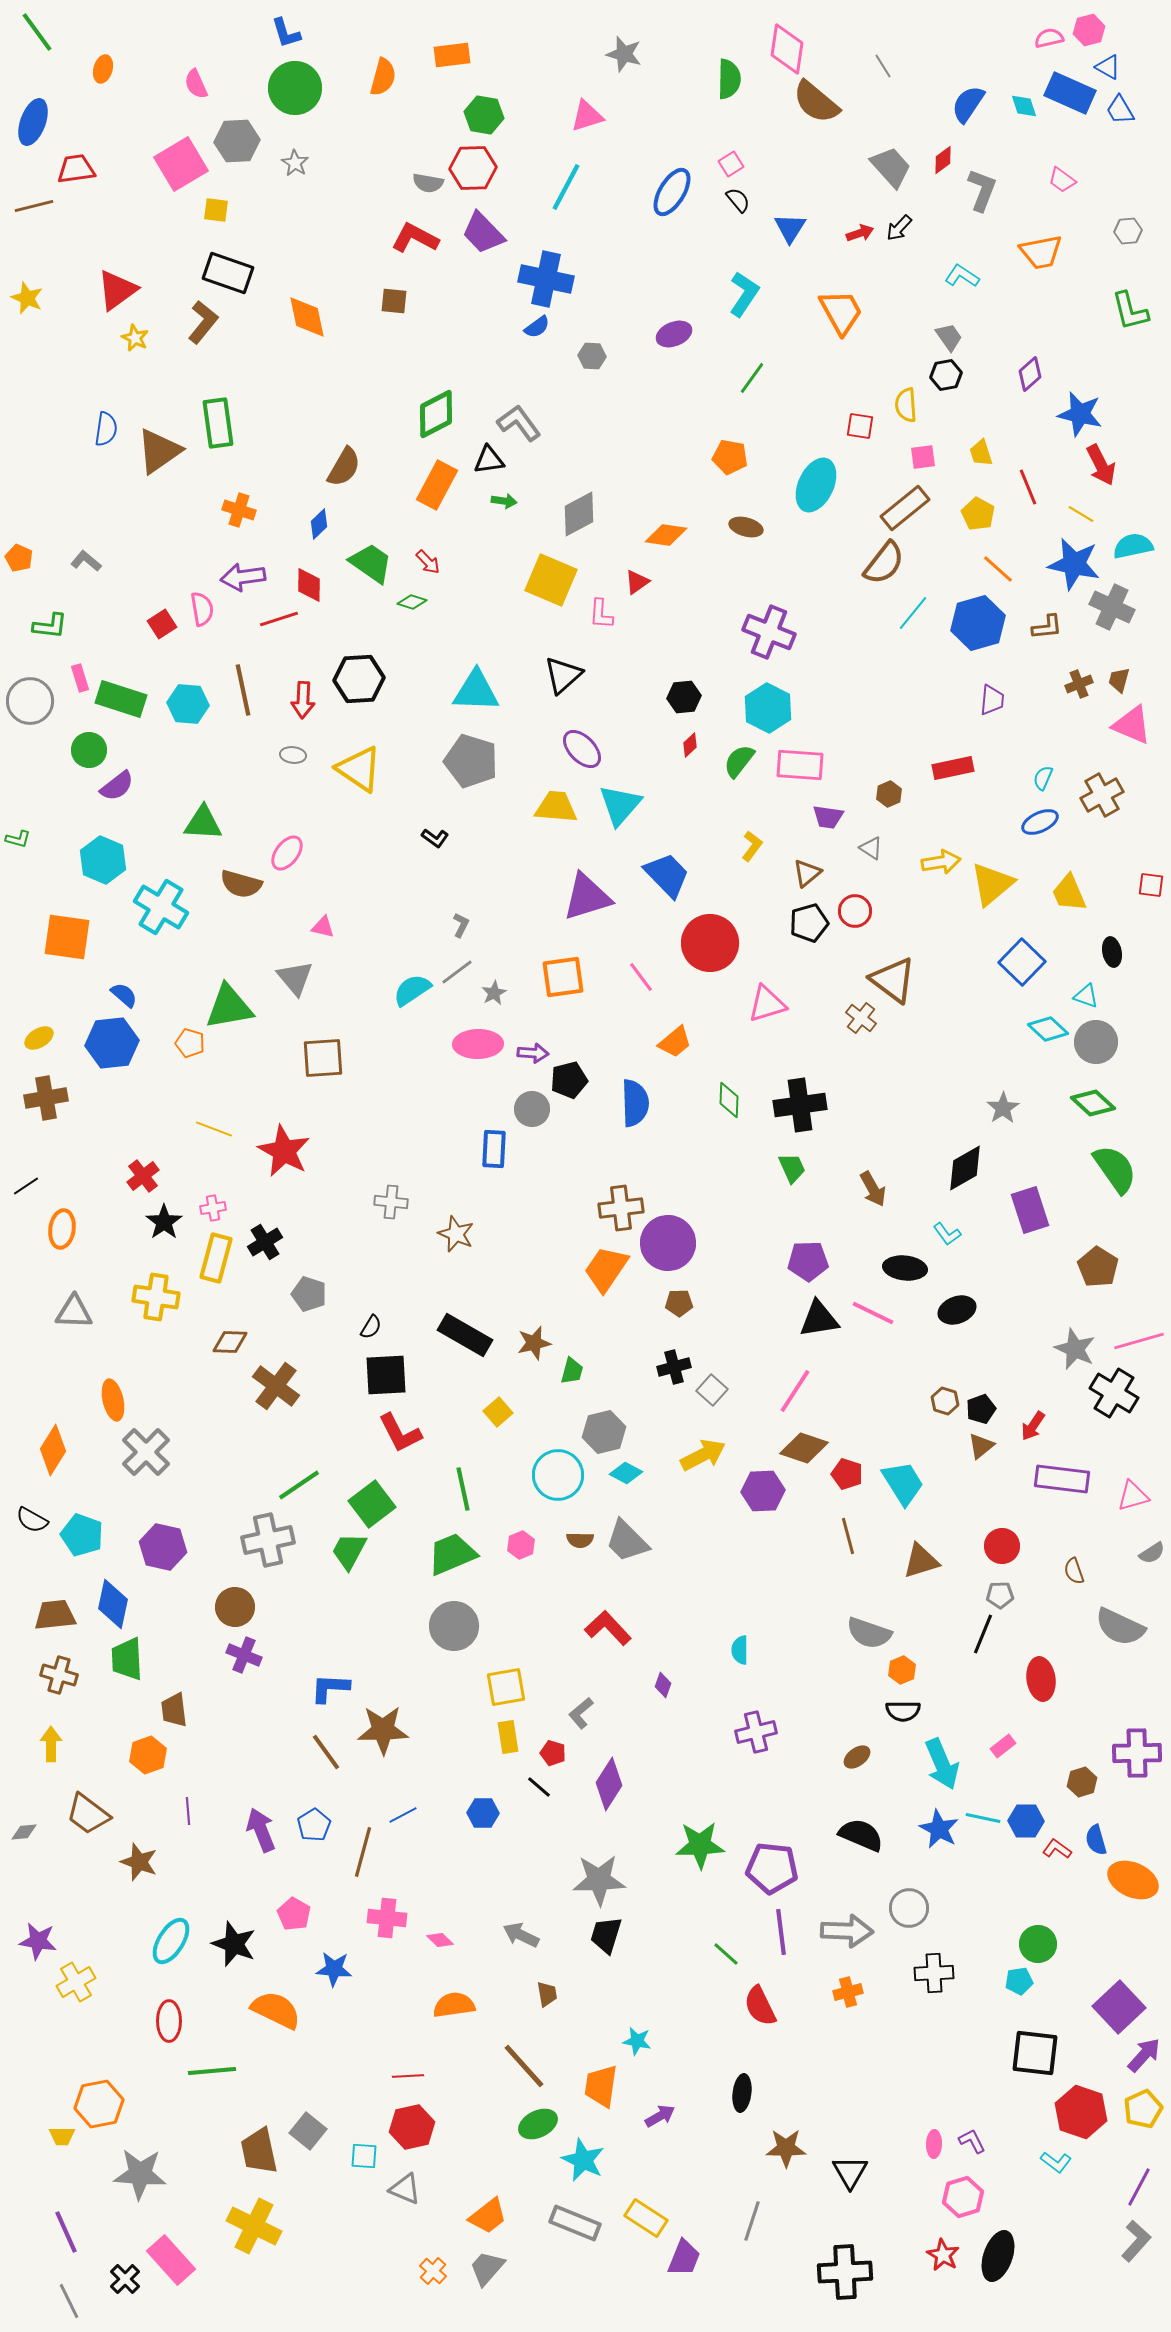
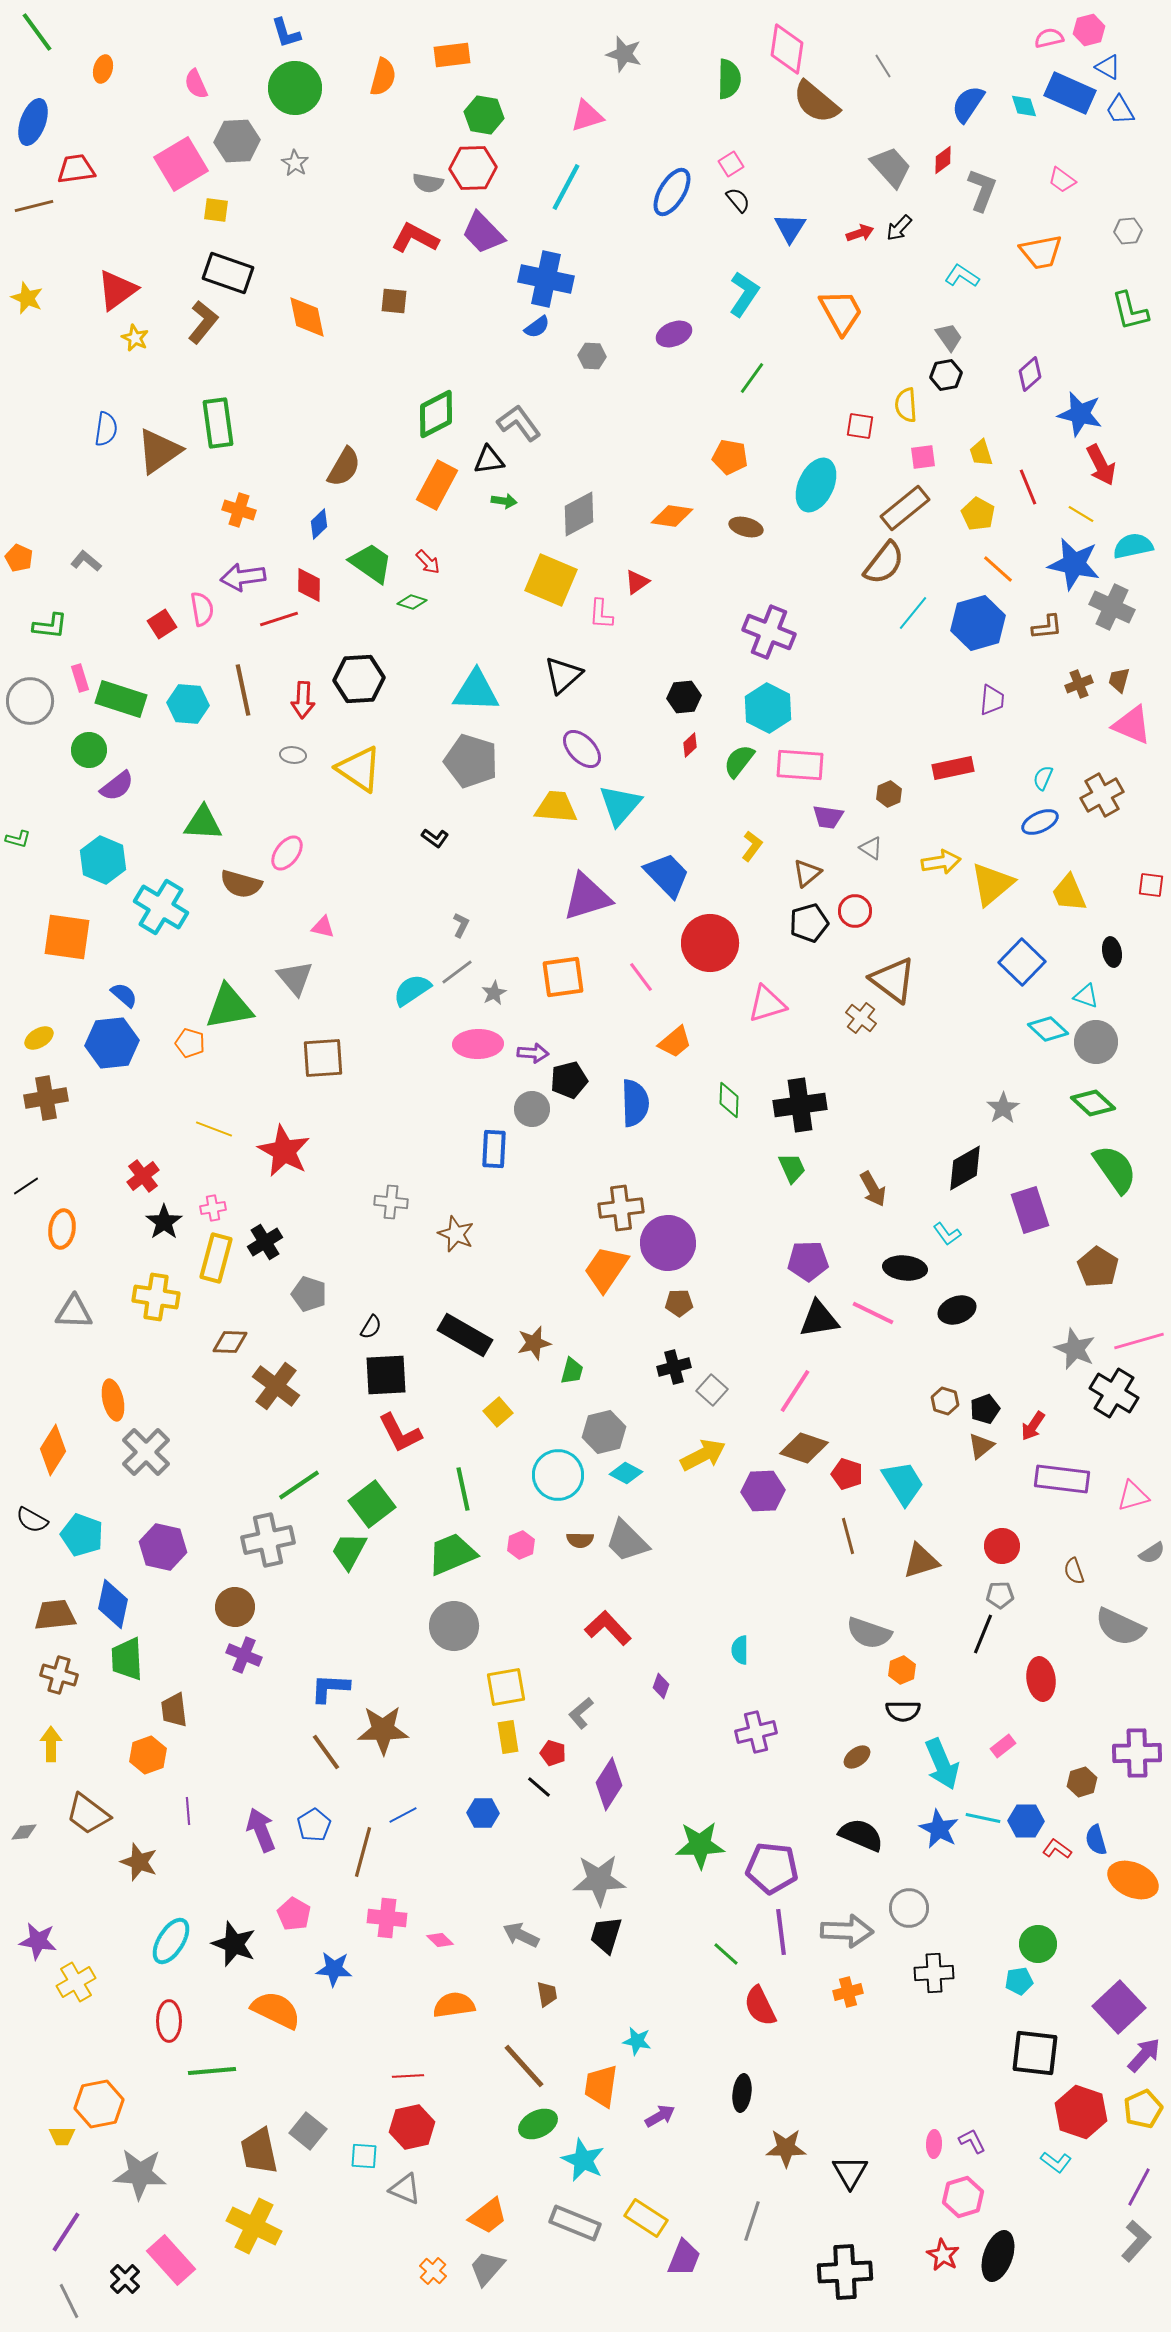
orange diamond at (666, 535): moved 6 px right, 19 px up
black pentagon at (981, 1409): moved 4 px right
purple diamond at (663, 1685): moved 2 px left, 1 px down
purple line at (66, 2232): rotated 57 degrees clockwise
